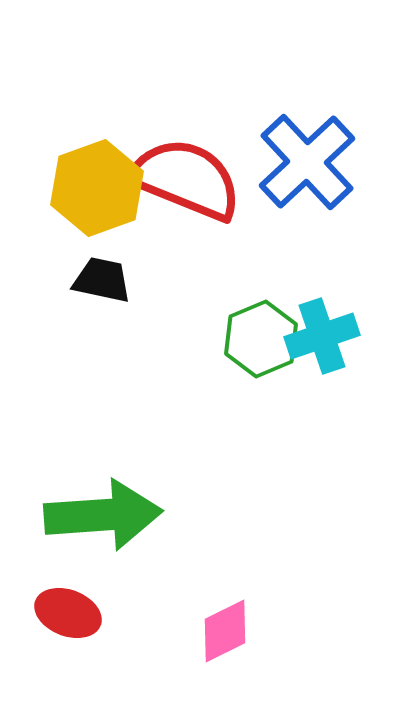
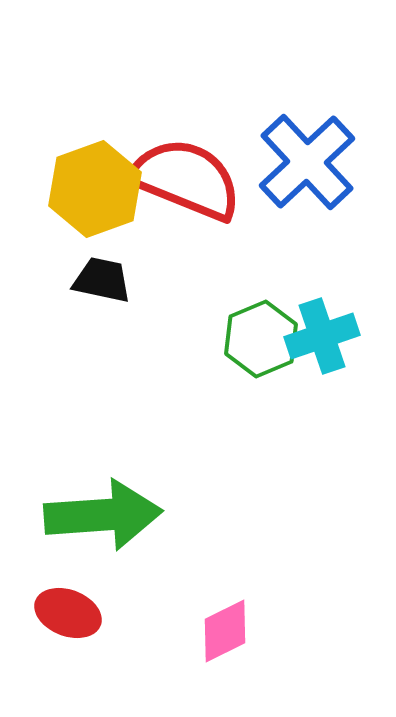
yellow hexagon: moved 2 px left, 1 px down
